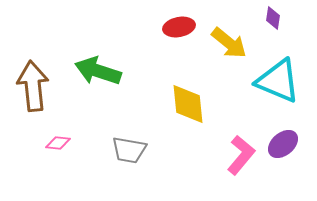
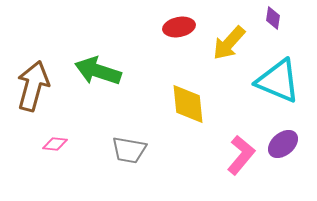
yellow arrow: rotated 93 degrees clockwise
brown arrow: rotated 21 degrees clockwise
pink diamond: moved 3 px left, 1 px down
